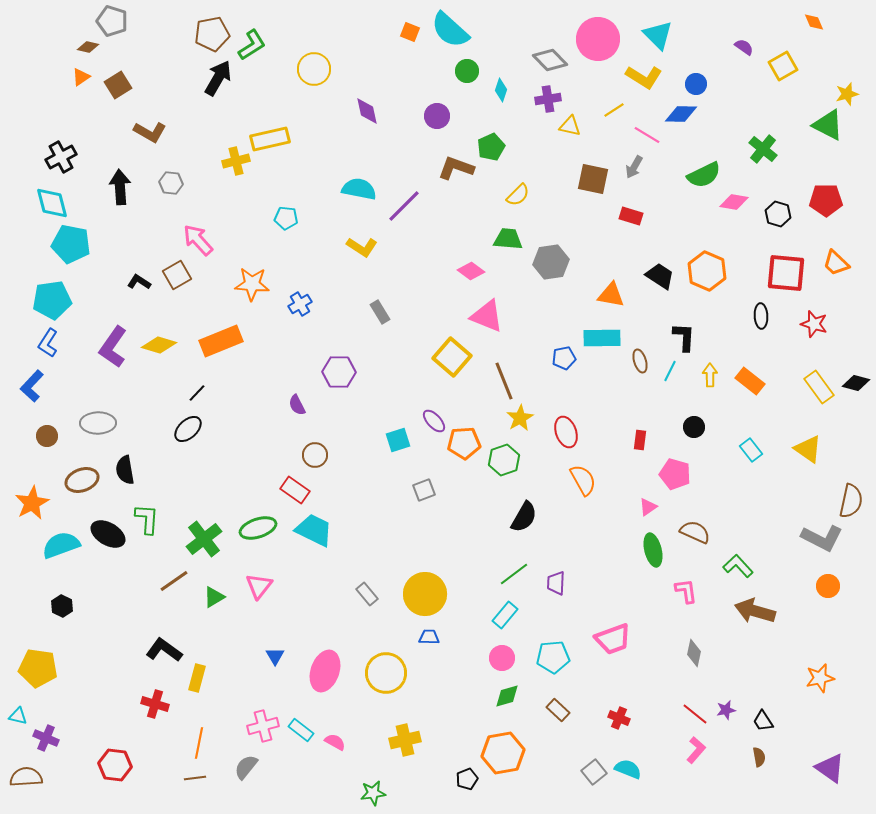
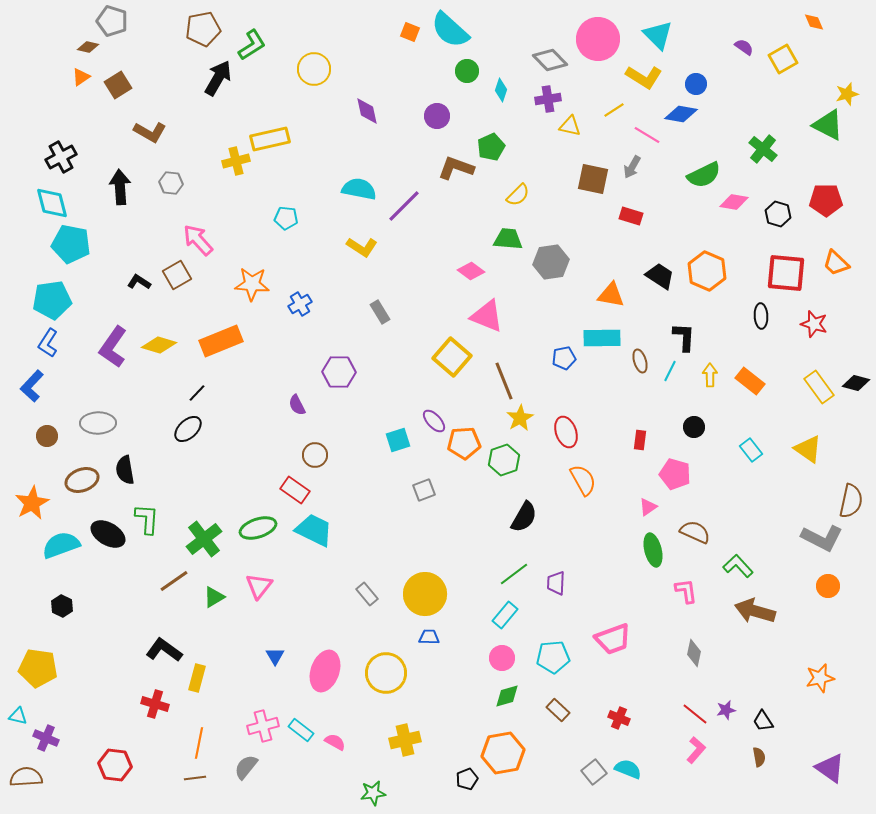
brown pentagon at (212, 34): moved 9 px left, 5 px up
yellow square at (783, 66): moved 7 px up
blue diamond at (681, 114): rotated 8 degrees clockwise
gray arrow at (634, 167): moved 2 px left
